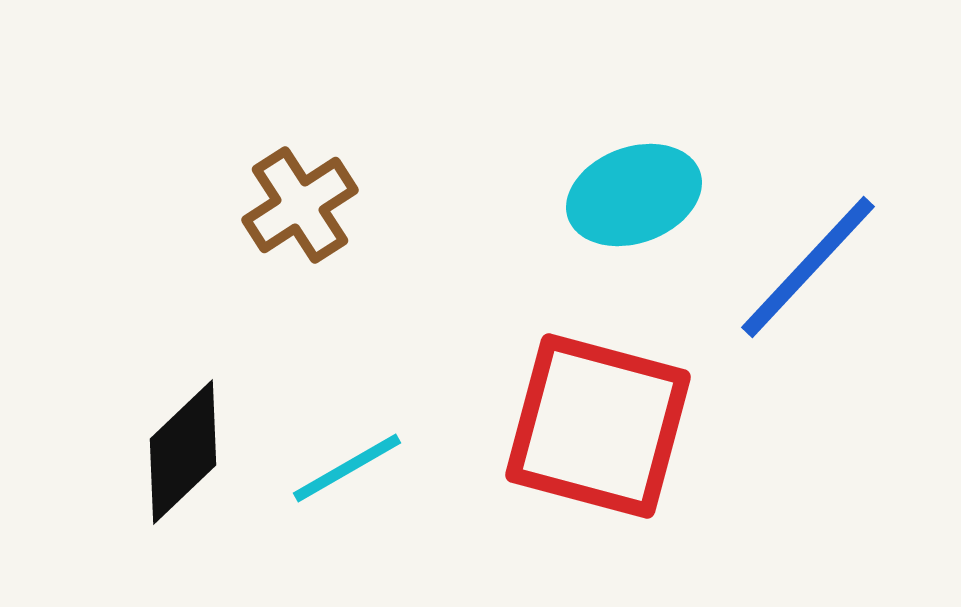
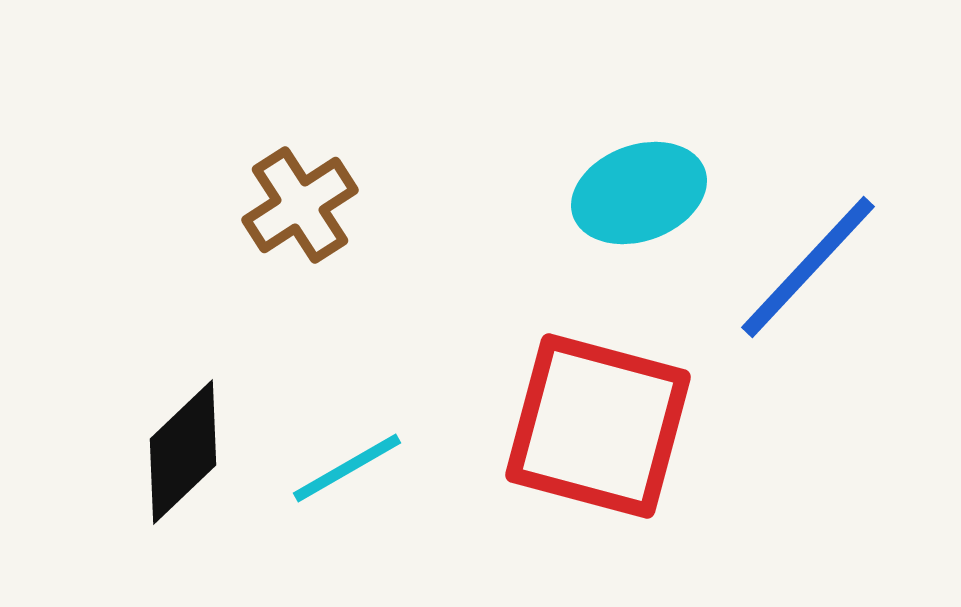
cyan ellipse: moved 5 px right, 2 px up
